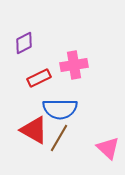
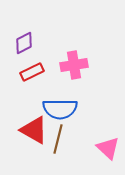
red rectangle: moved 7 px left, 6 px up
brown line: moved 1 px left, 1 px down; rotated 16 degrees counterclockwise
